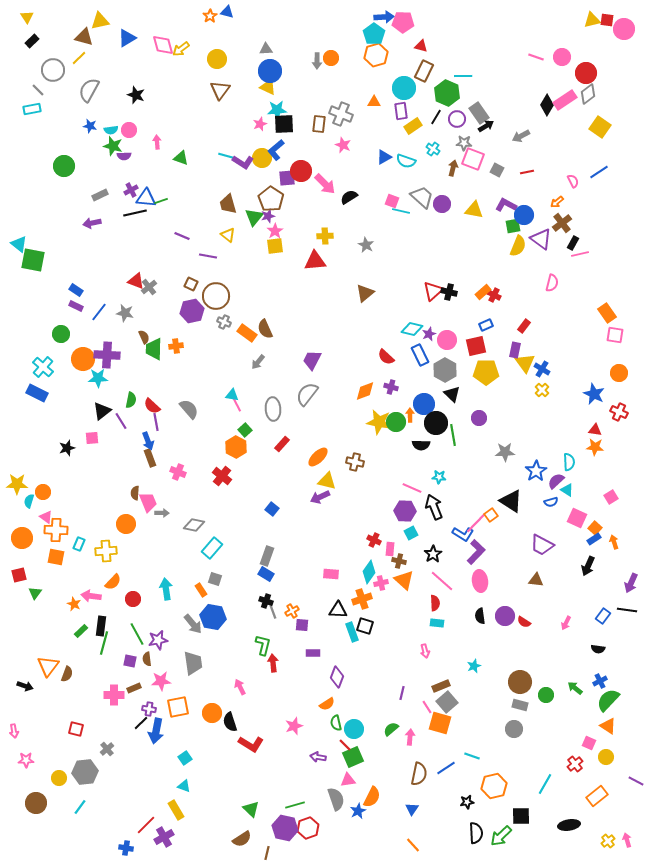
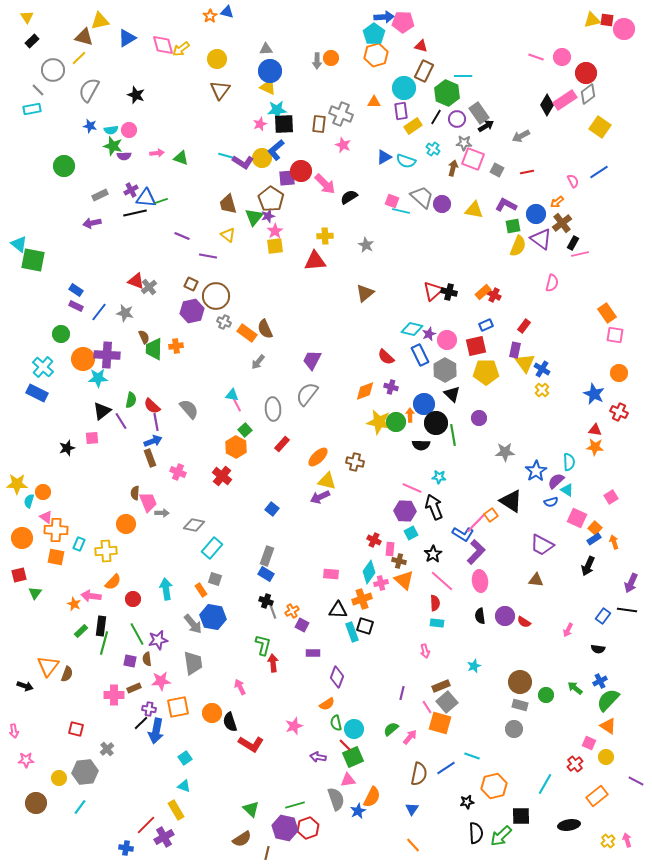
pink arrow at (157, 142): moved 11 px down; rotated 88 degrees clockwise
blue circle at (524, 215): moved 12 px right, 1 px up
blue arrow at (148, 441): moved 5 px right; rotated 90 degrees counterclockwise
pink arrow at (566, 623): moved 2 px right, 7 px down
purple square at (302, 625): rotated 24 degrees clockwise
pink arrow at (410, 737): rotated 35 degrees clockwise
